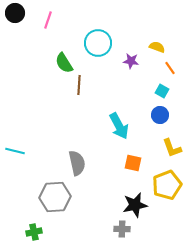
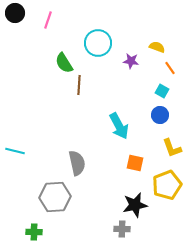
orange square: moved 2 px right
green cross: rotated 14 degrees clockwise
